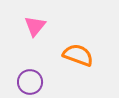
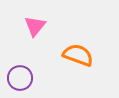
purple circle: moved 10 px left, 4 px up
